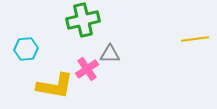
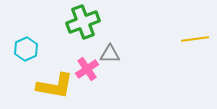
green cross: moved 2 px down; rotated 8 degrees counterclockwise
cyan hexagon: rotated 20 degrees counterclockwise
